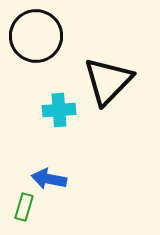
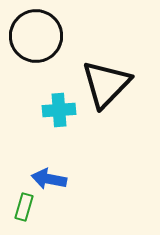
black triangle: moved 2 px left, 3 px down
